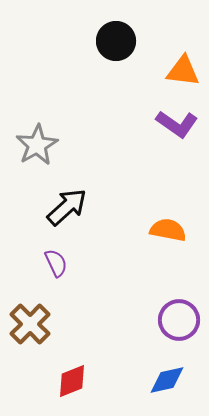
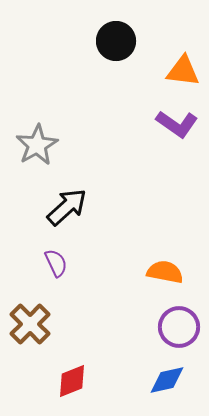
orange semicircle: moved 3 px left, 42 px down
purple circle: moved 7 px down
